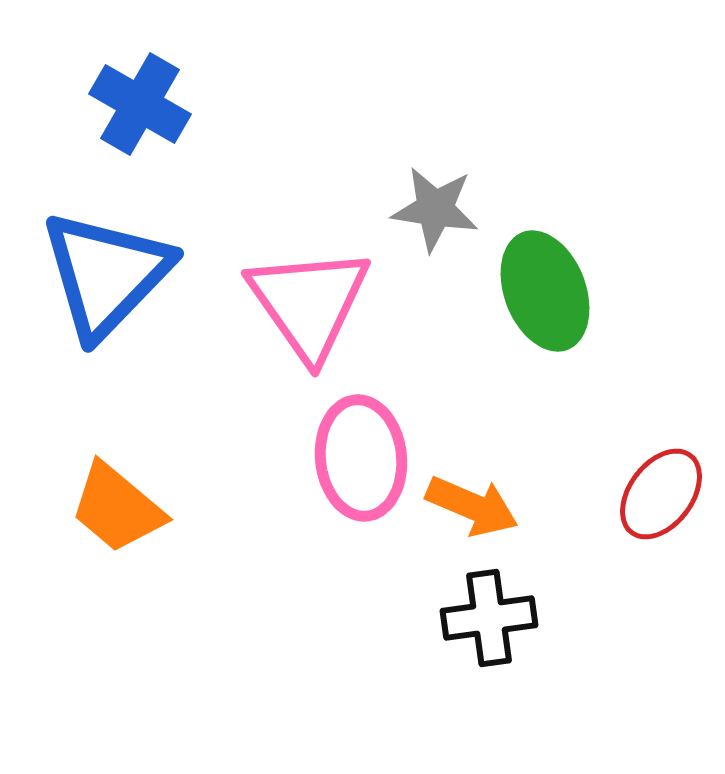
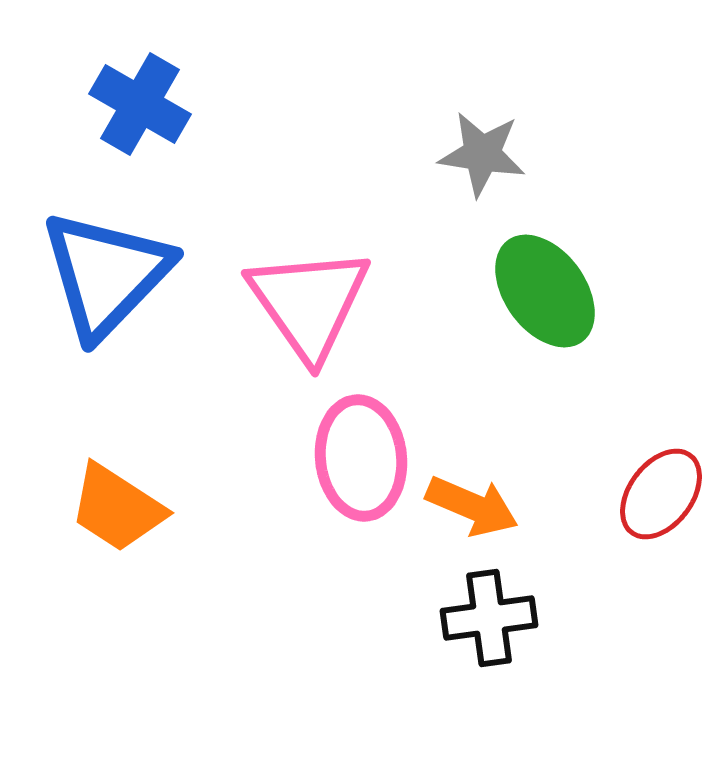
gray star: moved 47 px right, 55 px up
green ellipse: rotated 15 degrees counterclockwise
orange trapezoid: rotated 7 degrees counterclockwise
